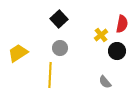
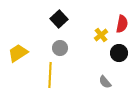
black circle: moved 2 px right, 2 px down
